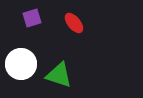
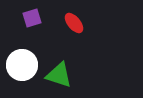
white circle: moved 1 px right, 1 px down
